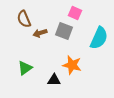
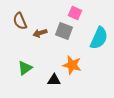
brown semicircle: moved 4 px left, 2 px down
